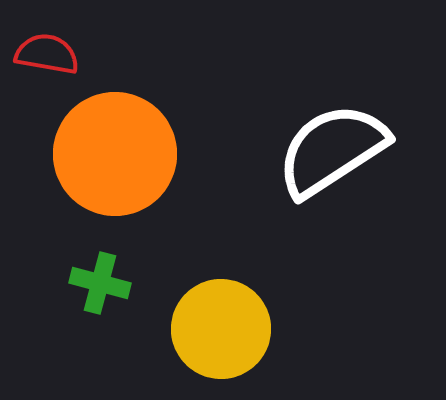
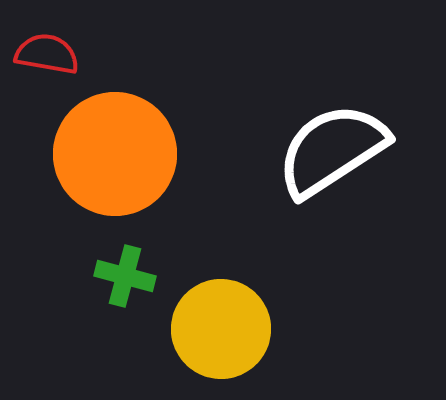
green cross: moved 25 px right, 7 px up
